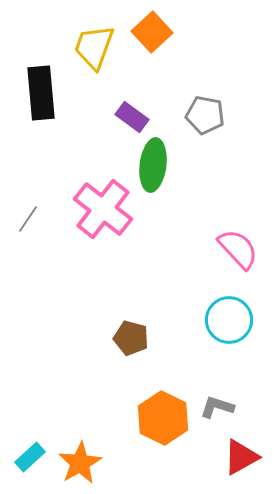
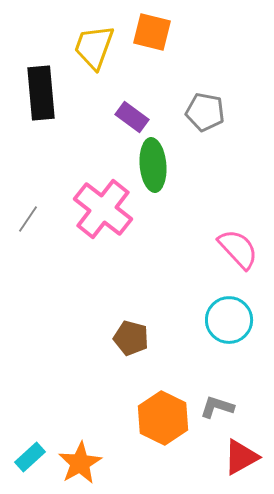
orange square: rotated 33 degrees counterclockwise
gray pentagon: moved 3 px up
green ellipse: rotated 12 degrees counterclockwise
